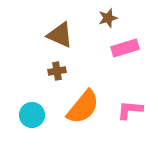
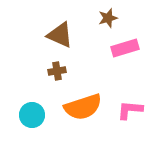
orange semicircle: rotated 33 degrees clockwise
